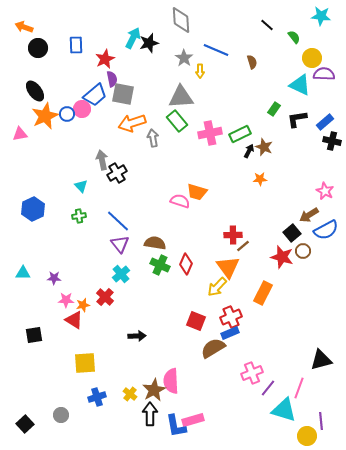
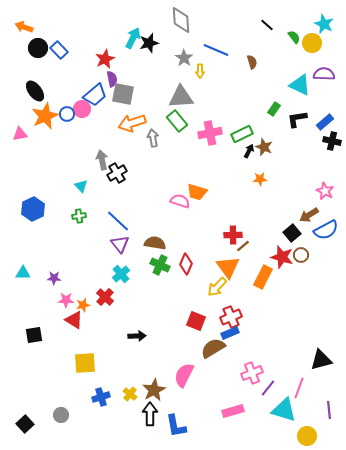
cyan star at (321, 16): moved 3 px right, 8 px down; rotated 18 degrees clockwise
blue rectangle at (76, 45): moved 17 px left, 5 px down; rotated 42 degrees counterclockwise
yellow circle at (312, 58): moved 15 px up
green rectangle at (240, 134): moved 2 px right
brown circle at (303, 251): moved 2 px left, 4 px down
orange rectangle at (263, 293): moved 16 px up
pink semicircle at (171, 381): moved 13 px right, 6 px up; rotated 30 degrees clockwise
blue cross at (97, 397): moved 4 px right
pink rectangle at (193, 420): moved 40 px right, 9 px up
purple line at (321, 421): moved 8 px right, 11 px up
